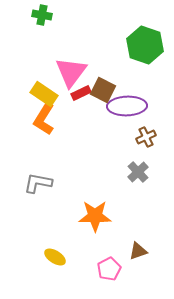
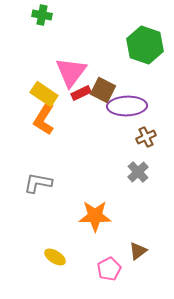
brown triangle: rotated 18 degrees counterclockwise
